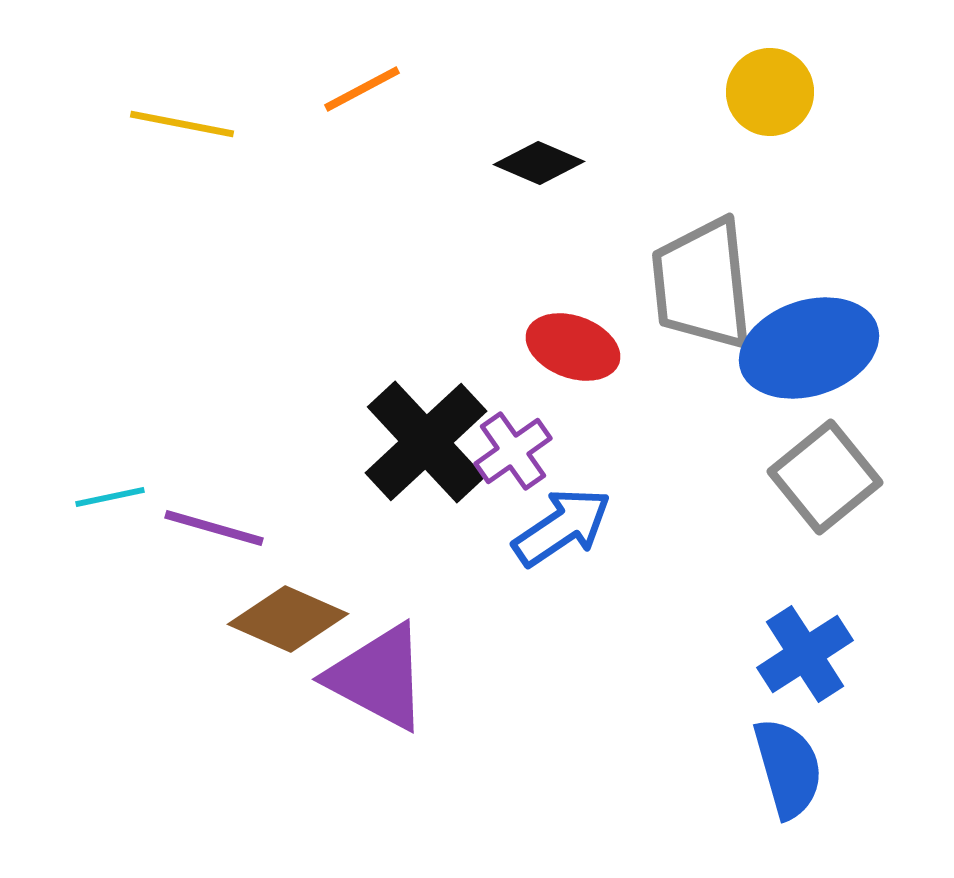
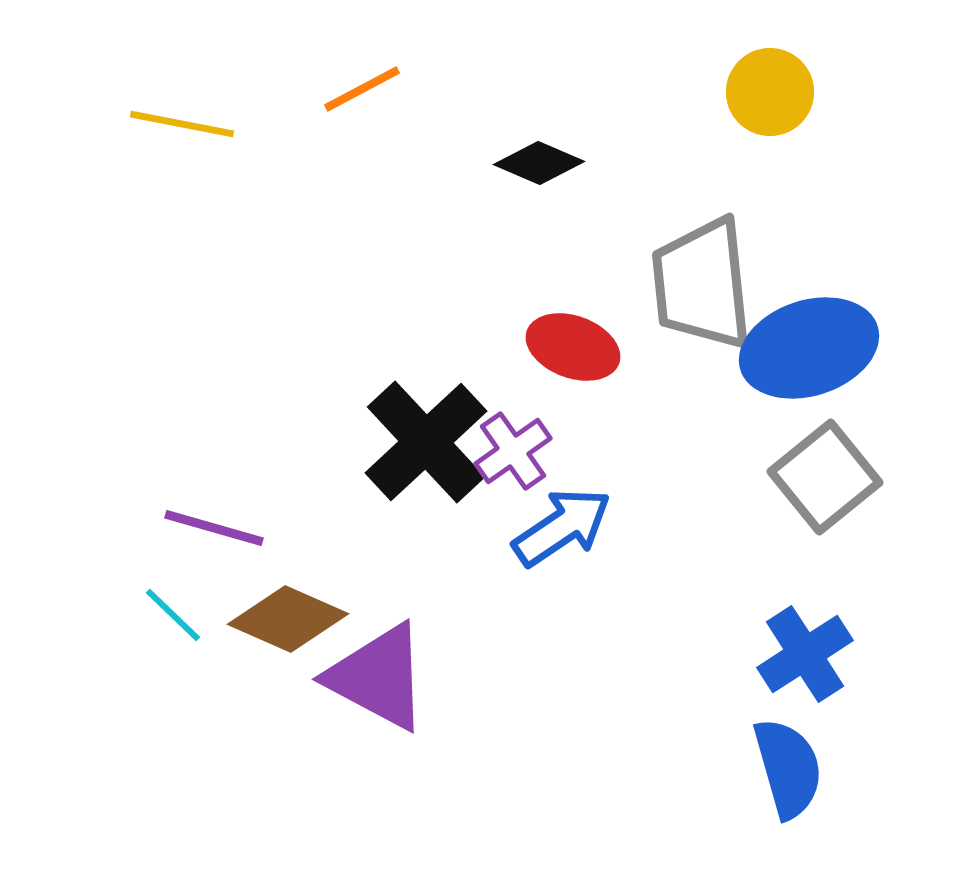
cyan line: moved 63 px right, 118 px down; rotated 56 degrees clockwise
